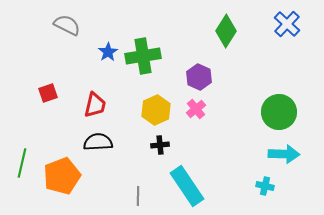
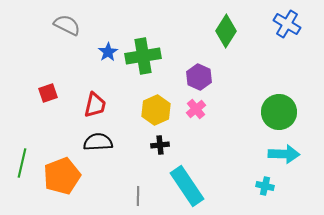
blue cross: rotated 12 degrees counterclockwise
